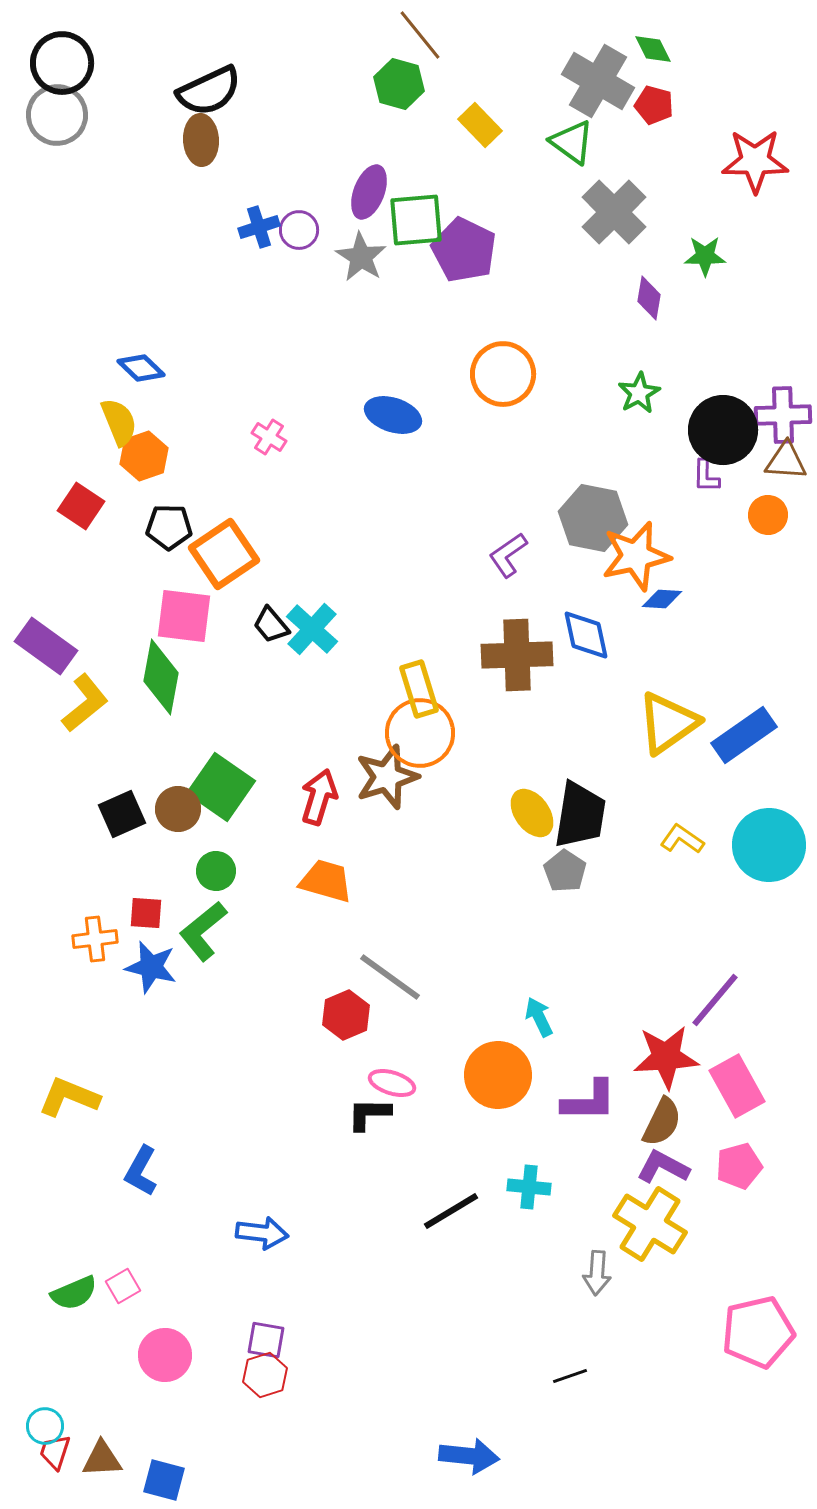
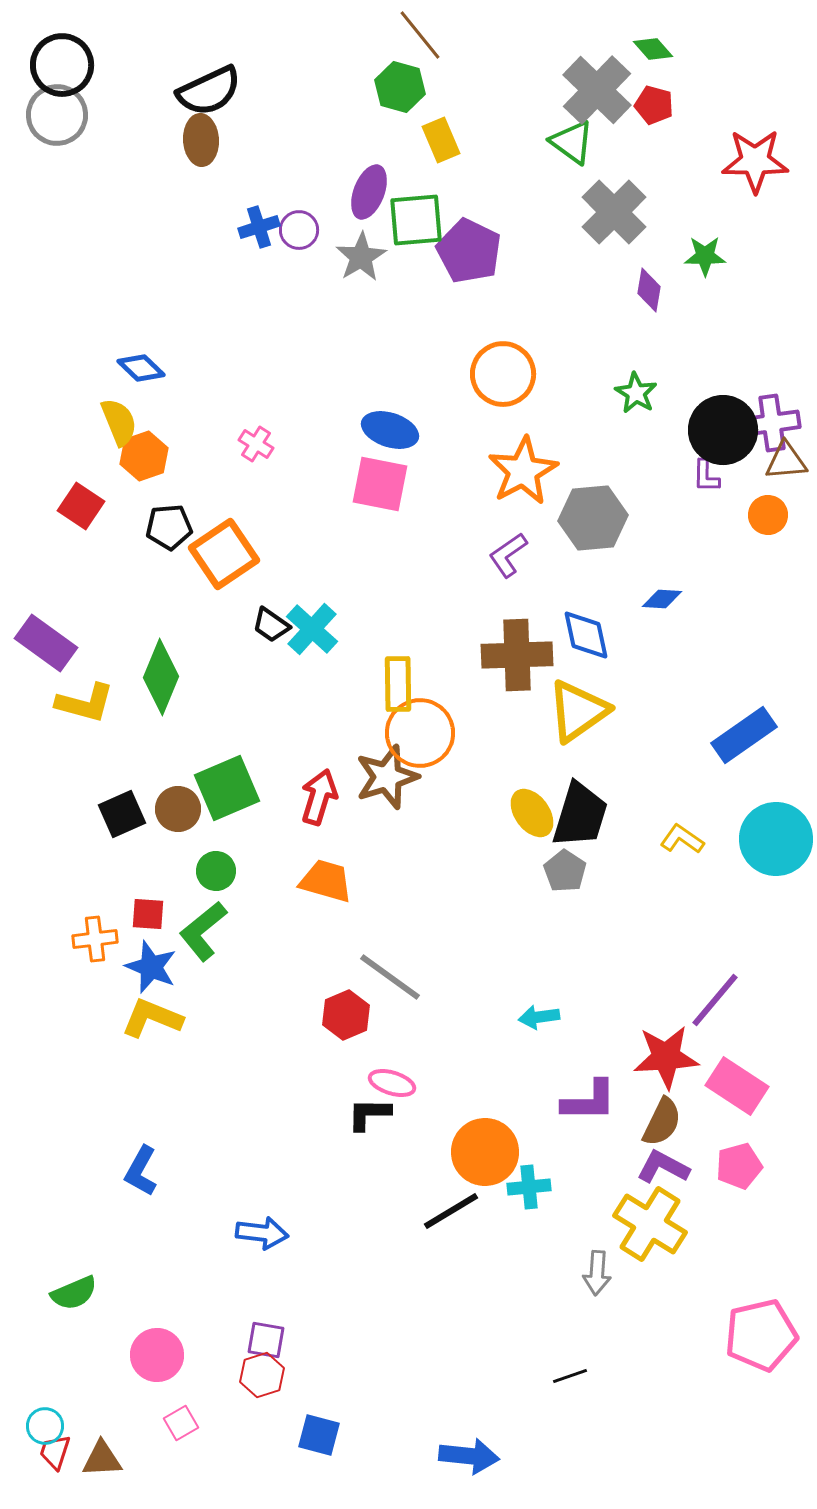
green diamond at (653, 49): rotated 15 degrees counterclockwise
black circle at (62, 63): moved 2 px down
gray cross at (598, 81): moved 1 px left, 9 px down; rotated 14 degrees clockwise
green hexagon at (399, 84): moved 1 px right, 3 px down
yellow rectangle at (480, 125): moved 39 px left, 15 px down; rotated 21 degrees clockwise
purple pentagon at (464, 250): moved 5 px right, 1 px down
gray star at (361, 257): rotated 9 degrees clockwise
purple diamond at (649, 298): moved 8 px up
green star at (639, 393): moved 3 px left; rotated 12 degrees counterclockwise
blue ellipse at (393, 415): moved 3 px left, 15 px down
purple cross at (783, 415): moved 11 px left, 8 px down; rotated 6 degrees counterclockwise
pink cross at (269, 437): moved 13 px left, 7 px down
brown triangle at (786, 461): rotated 9 degrees counterclockwise
gray hexagon at (593, 518): rotated 16 degrees counterclockwise
black pentagon at (169, 527): rotated 6 degrees counterclockwise
orange star at (636, 556): moved 113 px left, 85 px up; rotated 16 degrees counterclockwise
pink square at (184, 616): moved 196 px right, 132 px up; rotated 4 degrees clockwise
black trapezoid at (271, 625): rotated 15 degrees counterclockwise
purple rectangle at (46, 646): moved 3 px up
green diamond at (161, 677): rotated 12 degrees clockwise
yellow rectangle at (419, 689): moved 21 px left, 5 px up; rotated 16 degrees clockwise
yellow L-shape at (85, 703): rotated 54 degrees clockwise
yellow triangle at (668, 723): moved 90 px left, 12 px up
green square at (221, 787): moved 6 px right, 1 px down; rotated 32 degrees clockwise
black trapezoid at (580, 815): rotated 8 degrees clockwise
cyan circle at (769, 845): moved 7 px right, 6 px up
red square at (146, 913): moved 2 px right, 1 px down
blue star at (151, 967): rotated 8 degrees clockwise
cyan arrow at (539, 1017): rotated 72 degrees counterclockwise
orange circle at (498, 1075): moved 13 px left, 77 px down
pink rectangle at (737, 1086): rotated 28 degrees counterclockwise
yellow L-shape at (69, 1097): moved 83 px right, 79 px up
cyan cross at (529, 1187): rotated 12 degrees counterclockwise
pink square at (123, 1286): moved 58 px right, 137 px down
pink pentagon at (758, 1332): moved 3 px right, 3 px down
pink circle at (165, 1355): moved 8 px left
red hexagon at (265, 1375): moved 3 px left
blue square at (164, 1480): moved 155 px right, 45 px up
